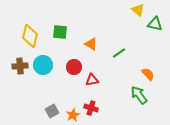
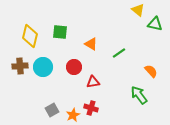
cyan circle: moved 2 px down
orange semicircle: moved 3 px right, 3 px up
red triangle: moved 1 px right, 2 px down
gray square: moved 1 px up
